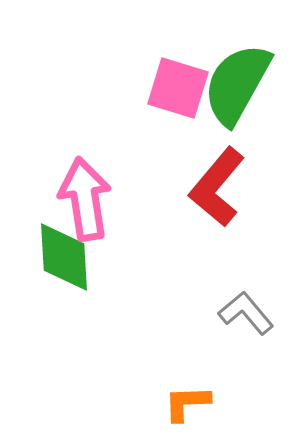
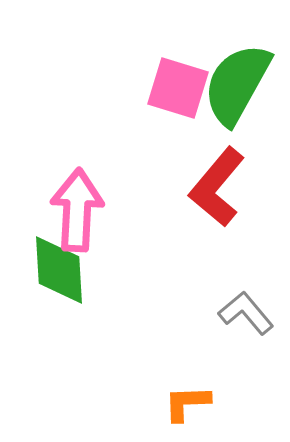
pink arrow: moved 8 px left, 11 px down; rotated 12 degrees clockwise
green diamond: moved 5 px left, 13 px down
